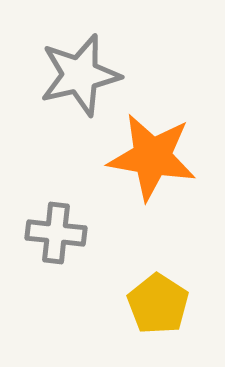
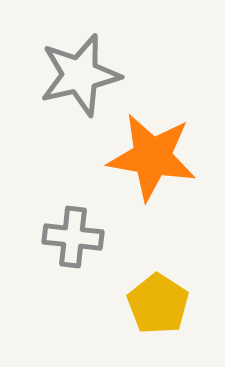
gray cross: moved 17 px right, 4 px down
